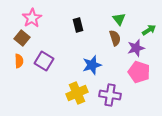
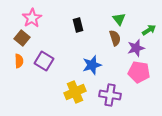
pink pentagon: rotated 10 degrees counterclockwise
yellow cross: moved 2 px left, 1 px up
